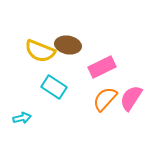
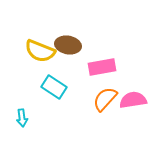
pink rectangle: rotated 16 degrees clockwise
pink semicircle: moved 2 px right, 2 px down; rotated 48 degrees clockwise
cyan arrow: rotated 96 degrees clockwise
